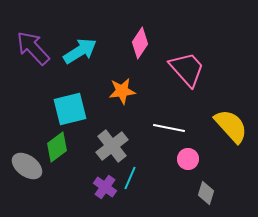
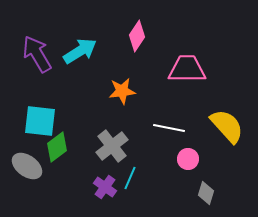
pink diamond: moved 3 px left, 7 px up
purple arrow: moved 4 px right, 6 px down; rotated 12 degrees clockwise
pink trapezoid: rotated 48 degrees counterclockwise
cyan square: moved 30 px left, 12 px down; rotated 20 degrees clockwise
yellow semicircle: moved 4 px left
